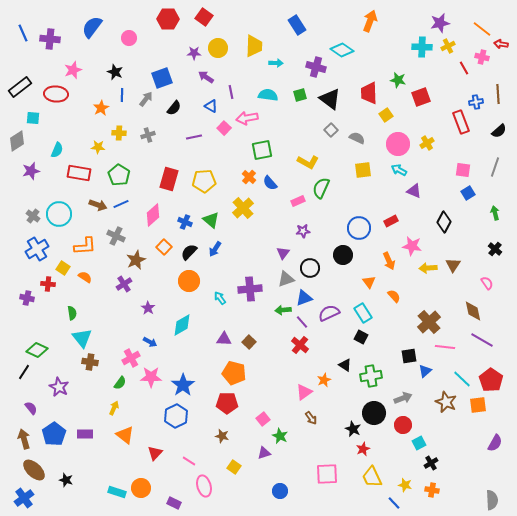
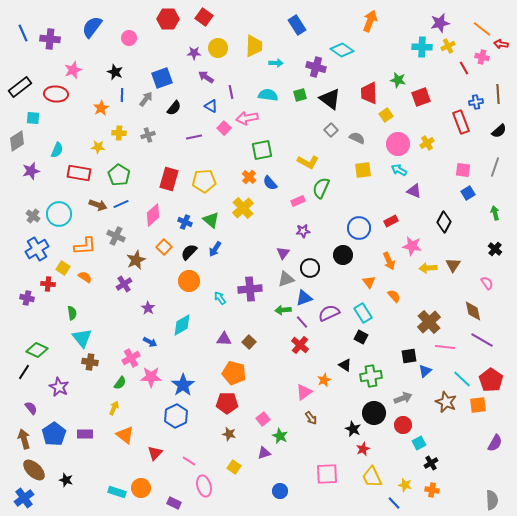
brown star at (222, 436): moved 7 px right, 2 px up
